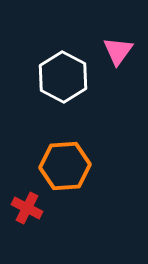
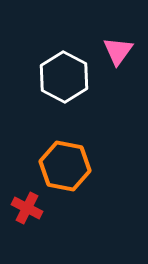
white hexagon: moved 1 px right
orange hexagon: rotated 15 degrees clockwise
